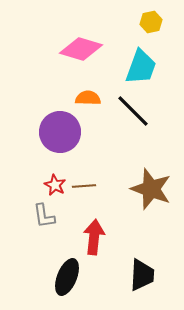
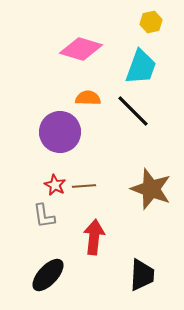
black ellipse: moved 19 px left, 2 px up; rotated 21 degrees clockwise
